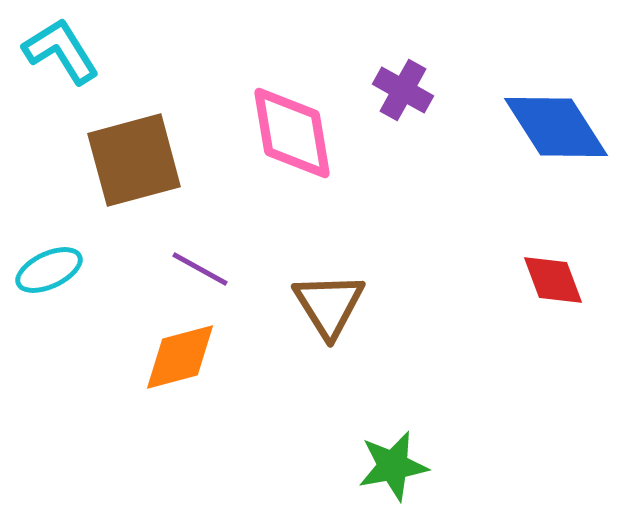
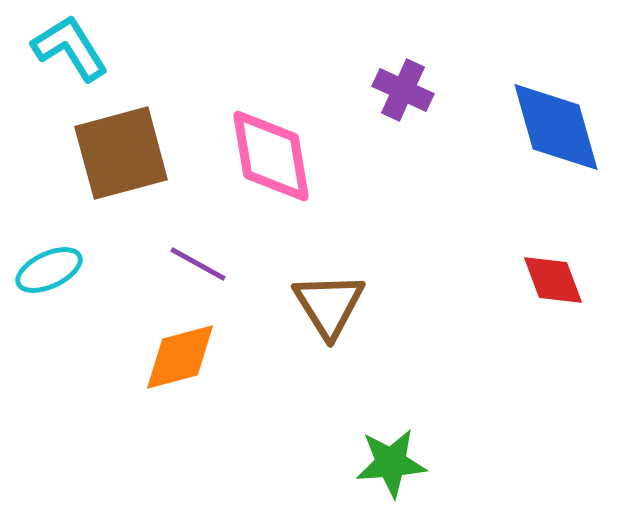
cyan L-shape: moved 9 px right, 3 px up
purple cross: rotated 4 degrees counterclockwise
blue diamond: rotated 17 degrees clockwise
pink diamond: moved 21 px left, 23 px down
brown square: moved 13 px left, 7 px up
purple line: moved 2 px left, 5 px up
green star: moved 2 px left, 3 px up; rotated 6 degrees clockwise
